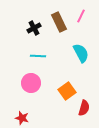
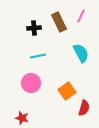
black cross: rotated 24 degrees clockwise
cyan line: rotated 14 degrees counterclockwise
